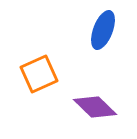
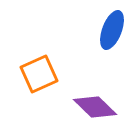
blue ellipse: moved 9 px right
